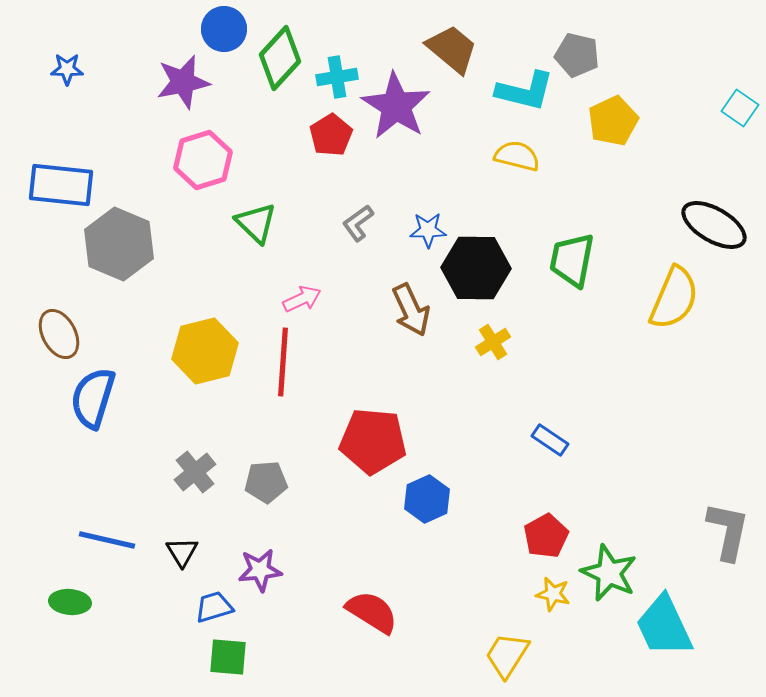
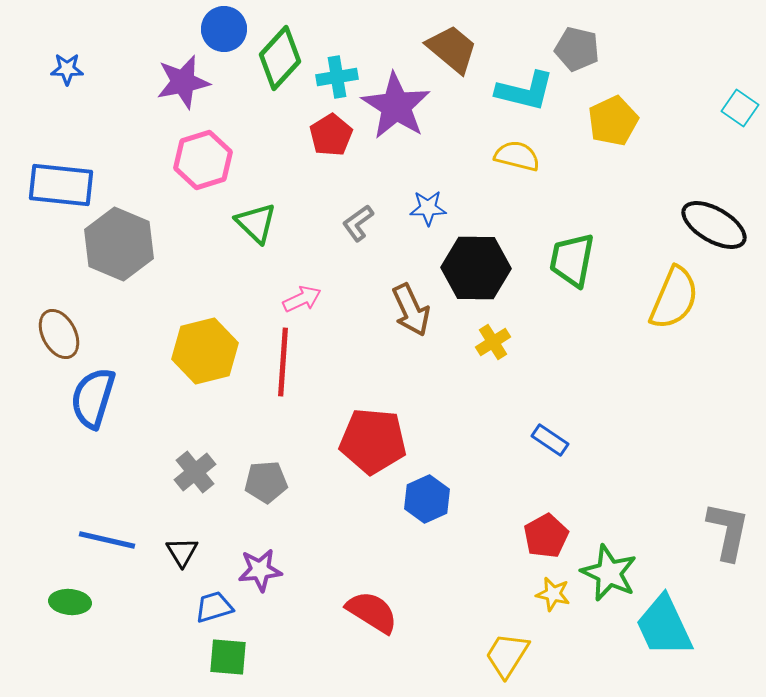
gray pentagon at (577, 55): moved 6 px up
blue star at (428, 230): moved 22 px up
